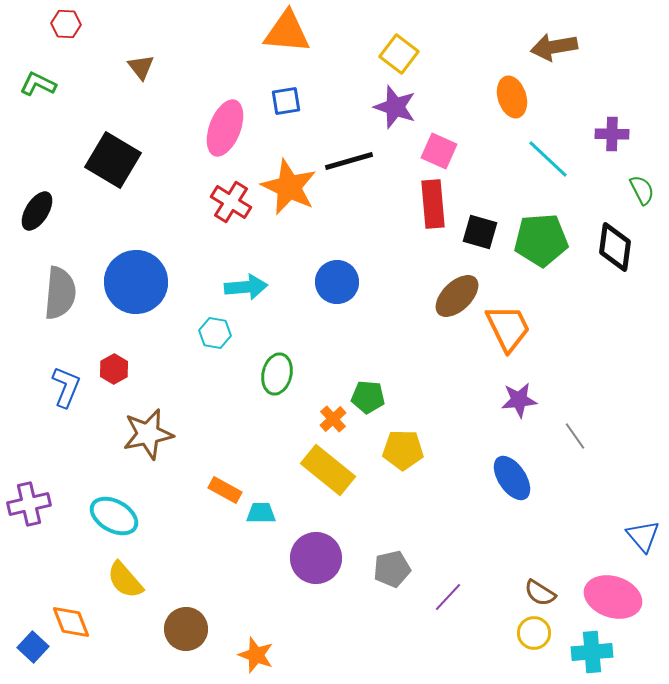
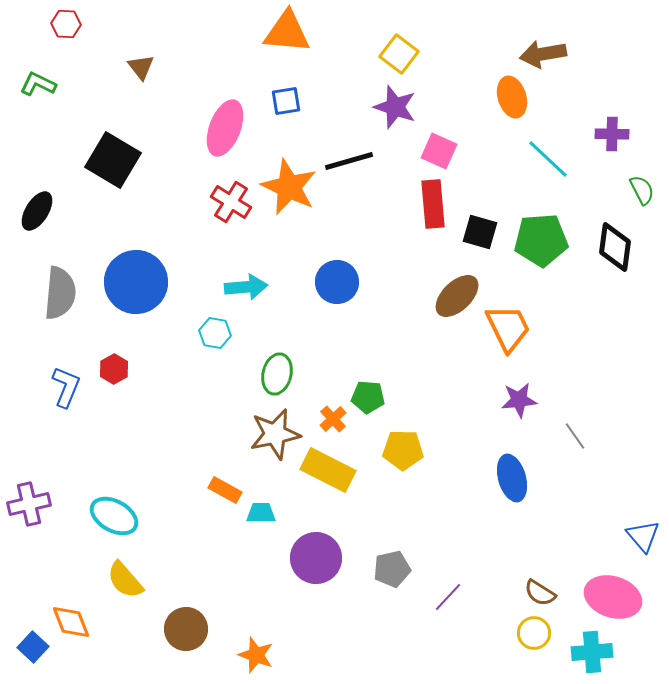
brown arrow at (554, 47): moved 11 px left, 7 px down
brown star at (148, 434): moved 127 px right
yellow rectangle at (328, 470): rotated 12 degrees counterclockwise
blue ellipse at (512, 478): rotated 18 degrees clockwise
